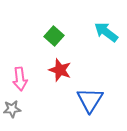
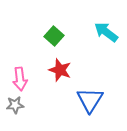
gray star: moved 3 px right, 4 px up
